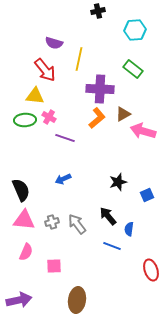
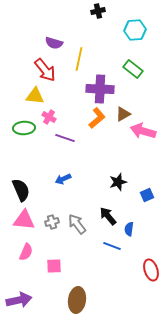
green ellipse: moved 1 px left, 8 px down
